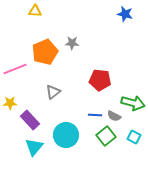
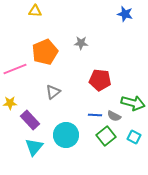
gray star: moved 9 px right
